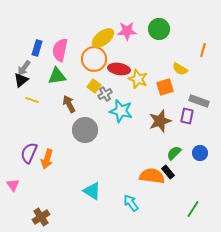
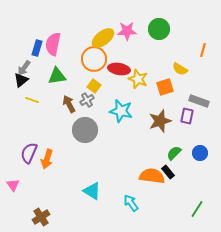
pink semicircle: moved 7 px left, 6 px up
gray cross: moved 18 px left, 6 px down
green line: moved 4 px right
